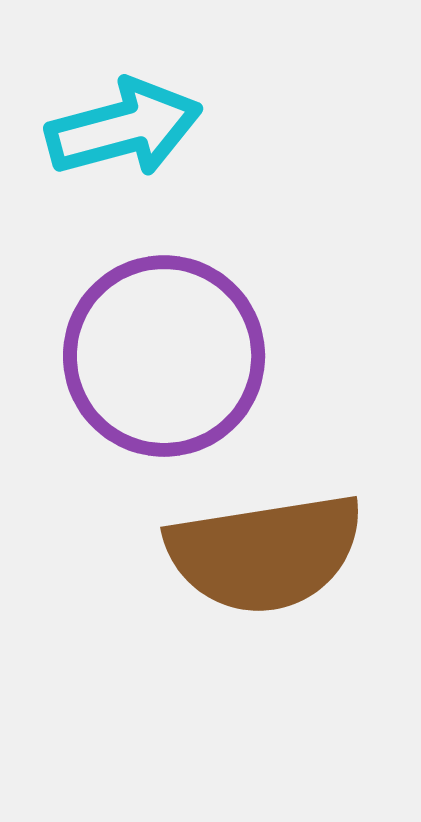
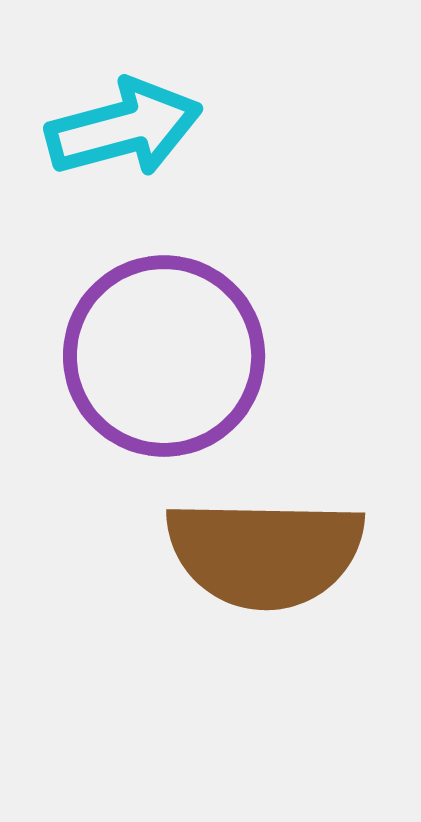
brown semicircle: rotated 10 degrees clockwise
